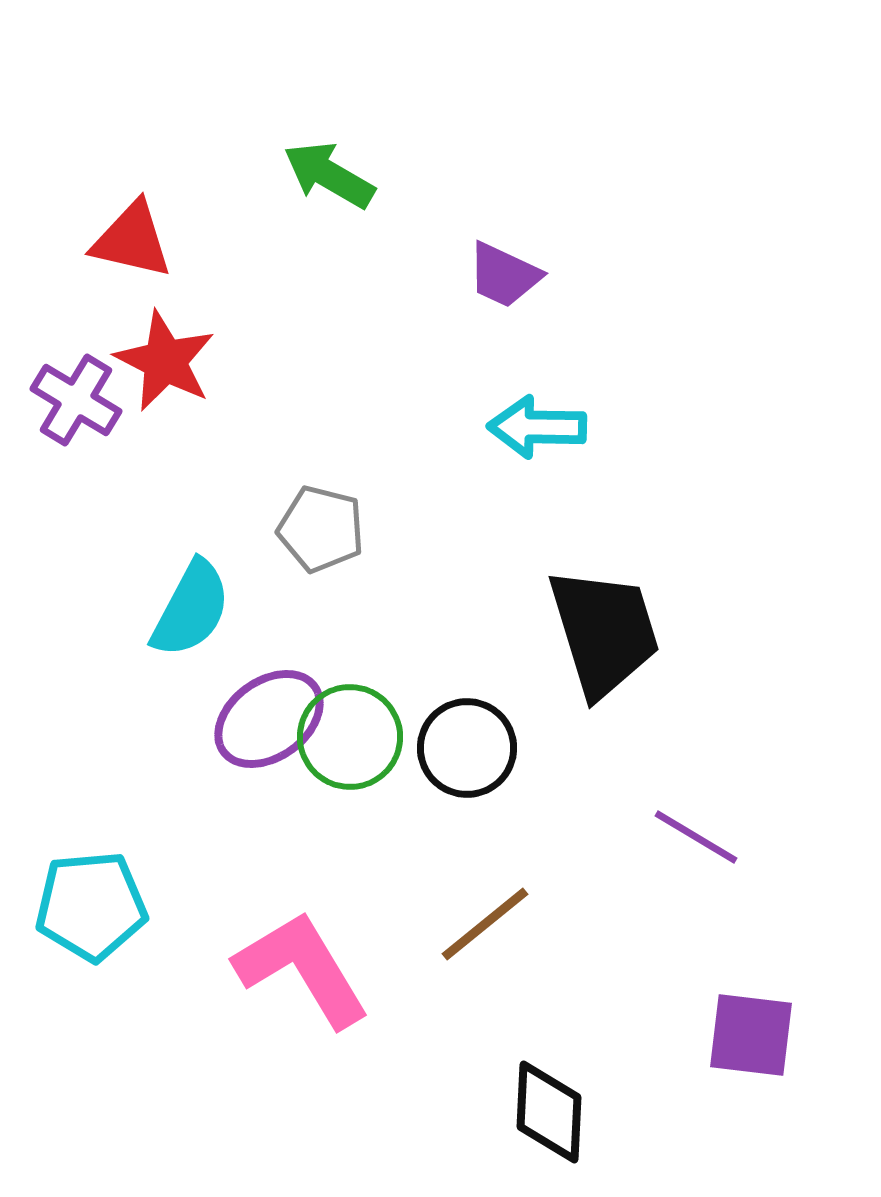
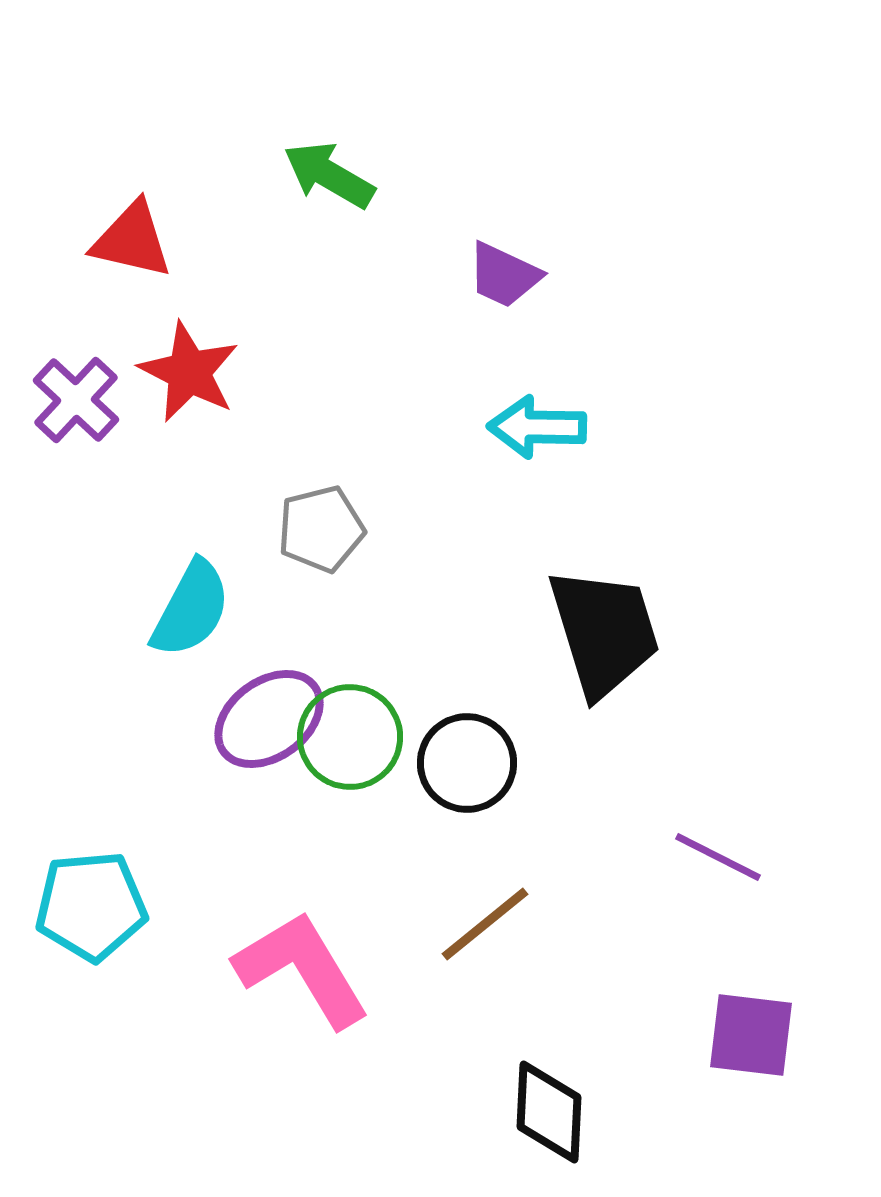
red star: moved 24 px right, 11 px down
purple cross: rotated 12 degrees clockwise
gray pentagon: rotated 28 degrees counterclockwise
black circle: moved 15 px down
purple line: moved 22 px right, 20 px down; rotated 4 degrees counterclockwise
